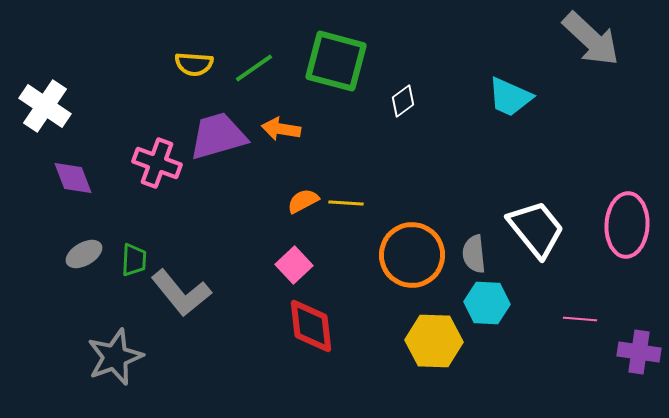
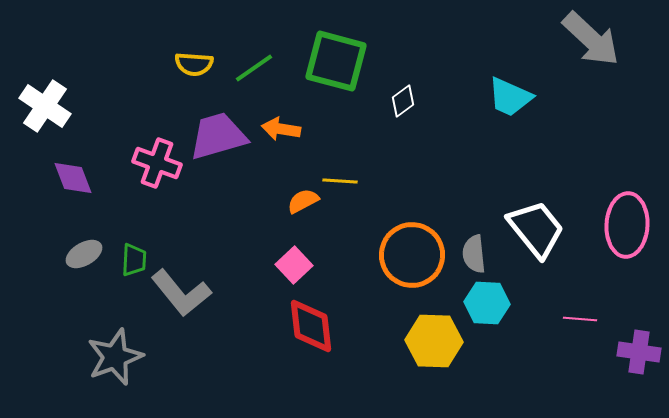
yellow line: moved 6 px left, 22 px up
